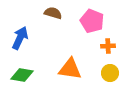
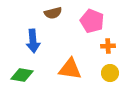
brown semicircle: rotated 150 degrees clockwise
blue arrow: moved 13 px right, 3 px down; rotated 150 degrees clockwise
